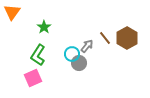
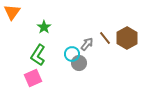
gray arrow: moved 2 px up
